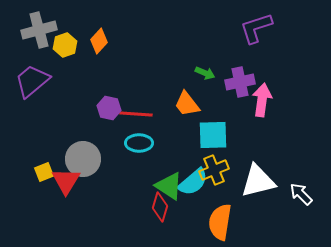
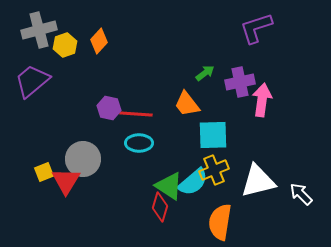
green arrow: rotated 60 degrees counterclockwise
